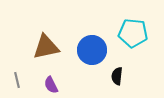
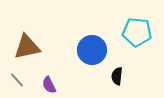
cyan pentagon: moved 4 px right, 1 px up
brown triangle: moved 19 px left
gray line: rotated 28 degrees counterclockwise
purple semicircle: moved 2 px left
